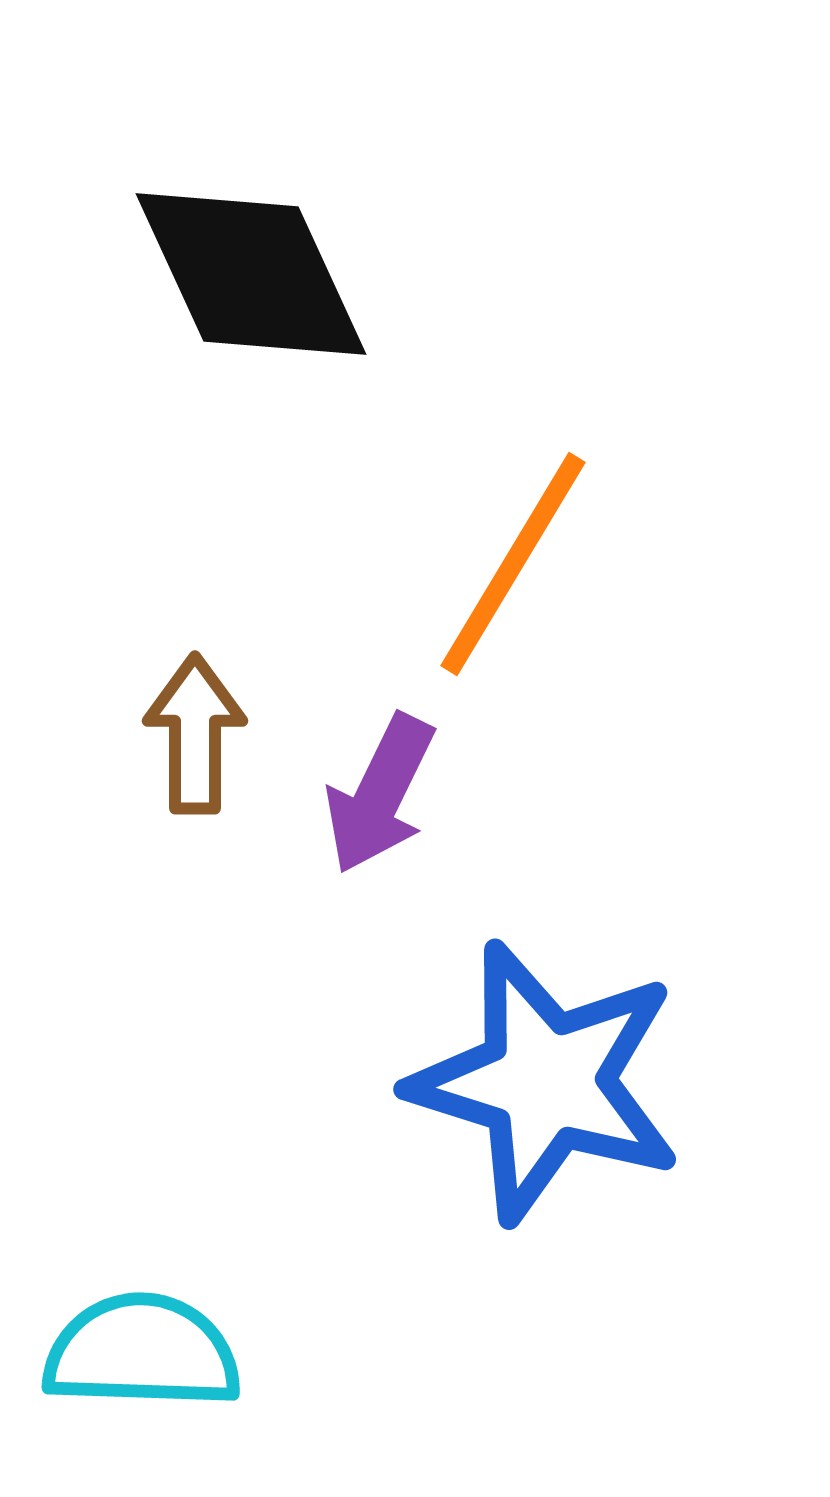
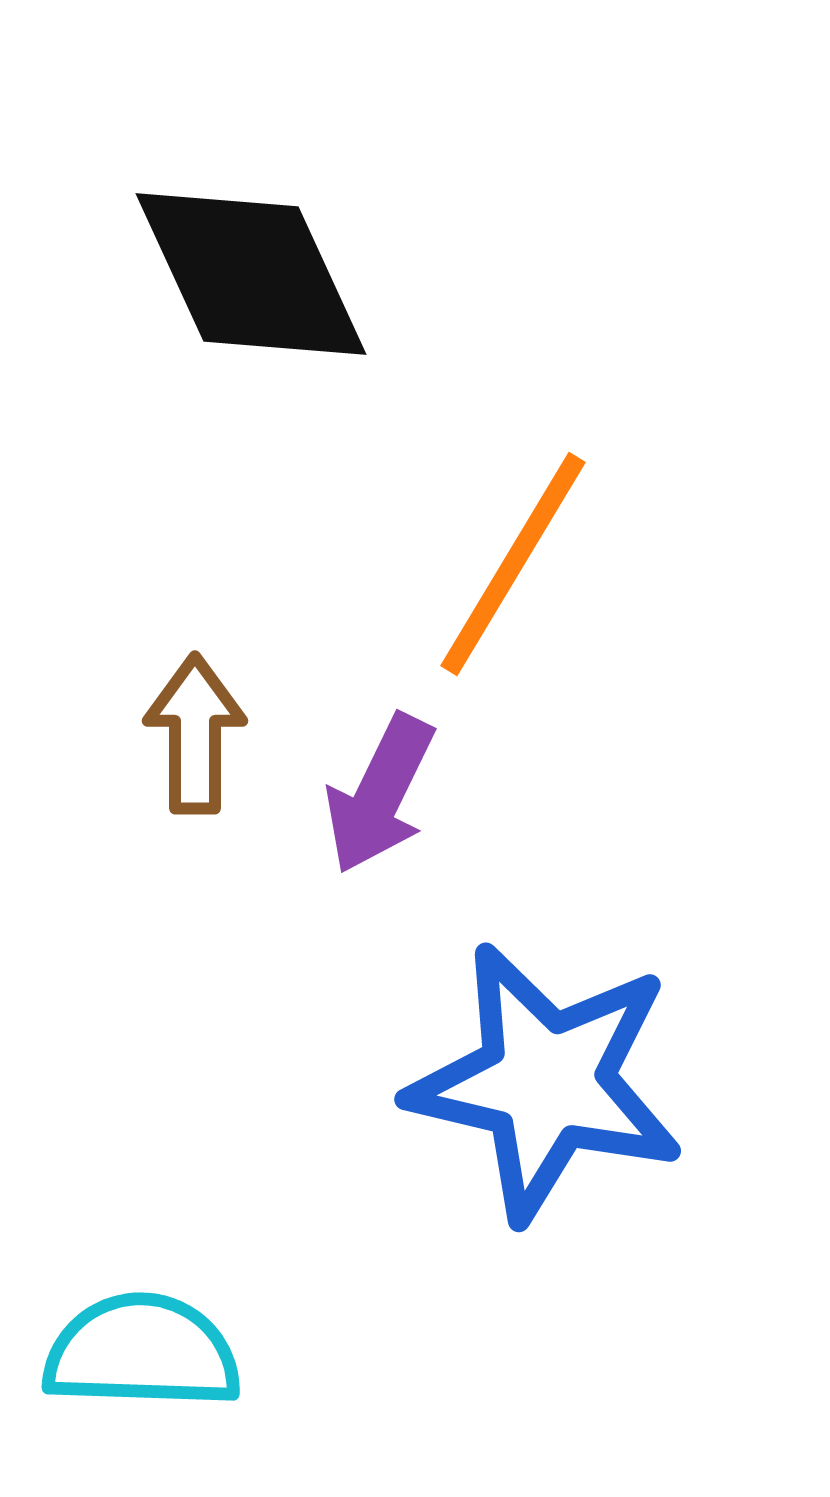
blue star: rotated 4 degrees counterclockwise
